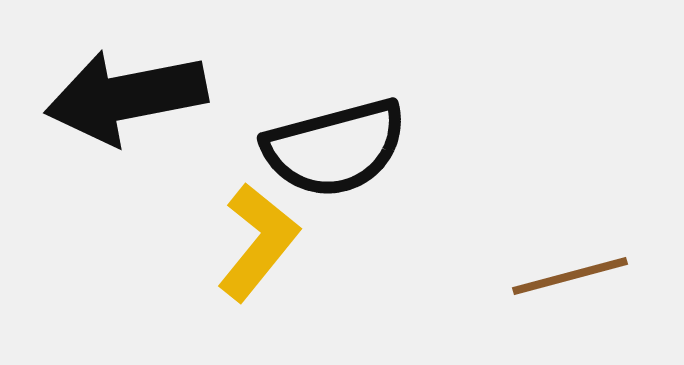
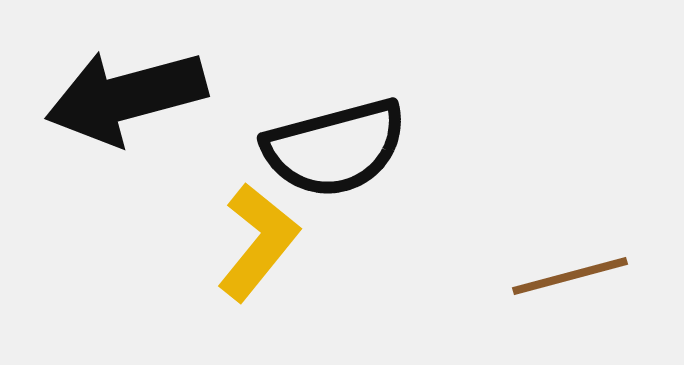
black arrow: rotated 4 degrees counterclockwise
